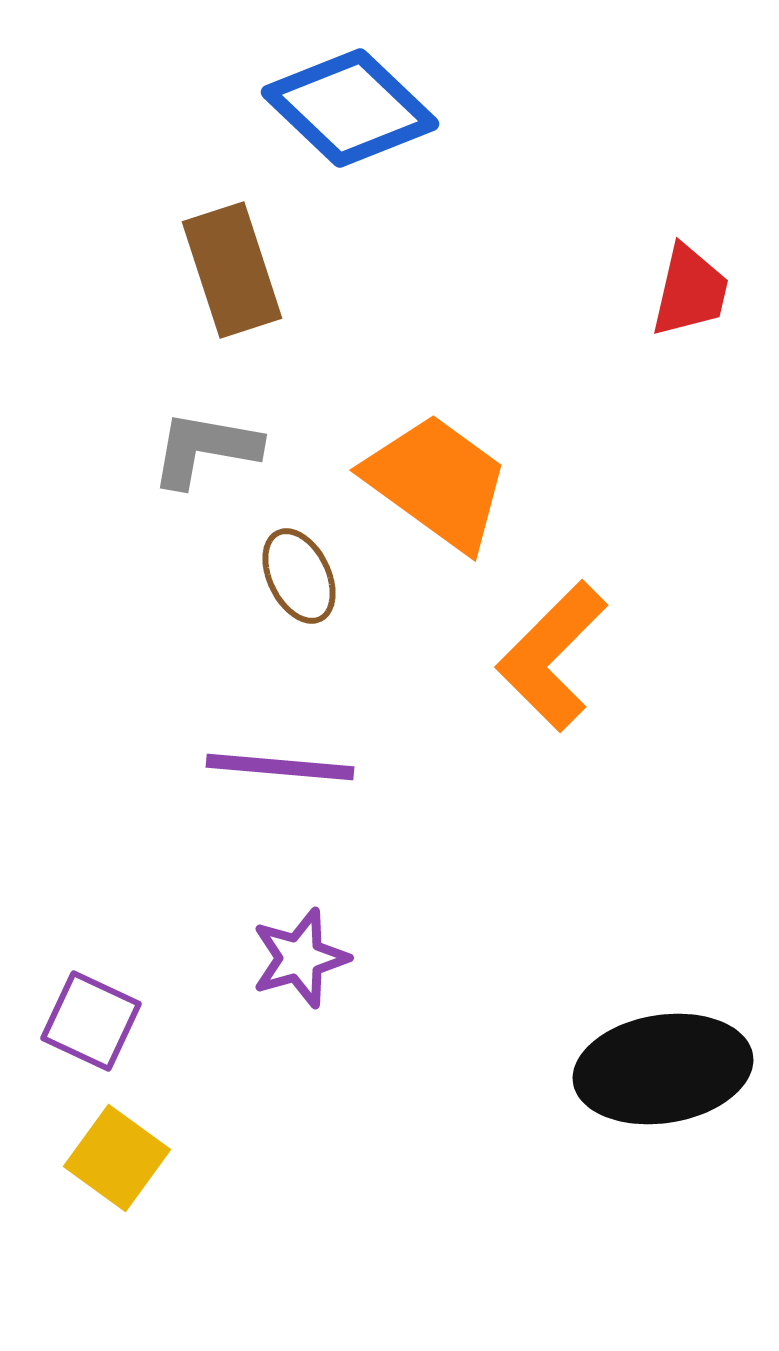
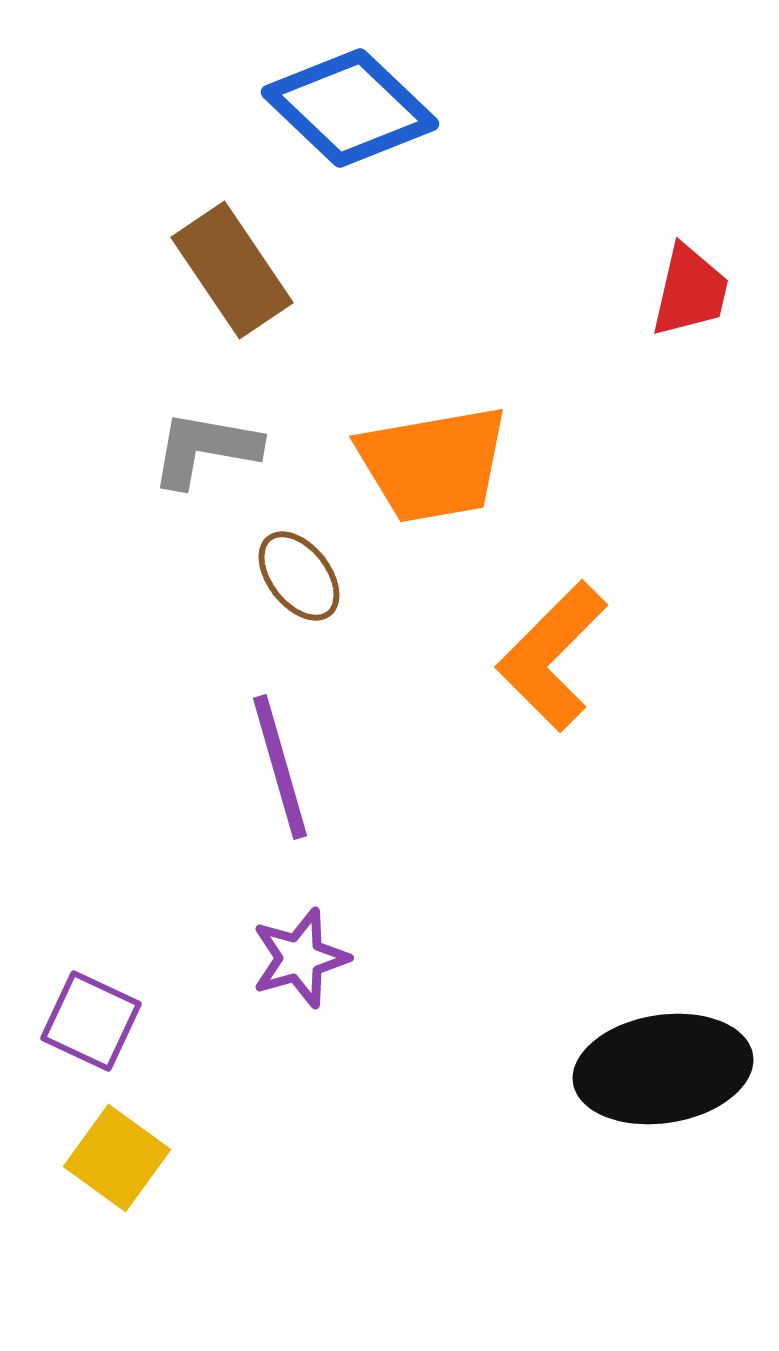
brown rectangle: rotated 16 degrees counterclockwise
orange trapezoid: moved 4 px left, 18 px up; rotated 134 degrees clockwise
brown ellipse: rotated 12 degrees counterclockwise
purple line: rotated 69 degrees clockwise
